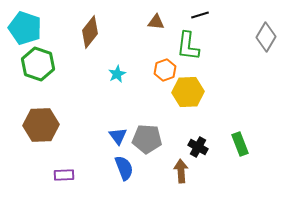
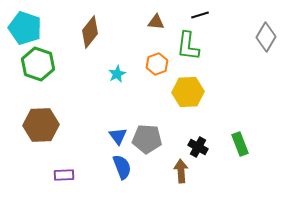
orange hexagon: moved 8 px left, 6 px up
blue semicircle: moved 2 px left, 1 px up
